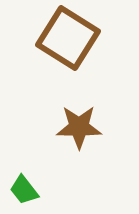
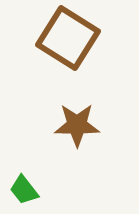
brown star: moved 2 px left, 2 px up
